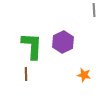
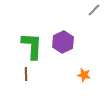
gray line: rotated 48 degrees clockwise
